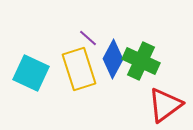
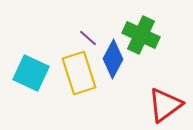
green cross: moved 26 px up
yellow rectangle: moved 4 px down
